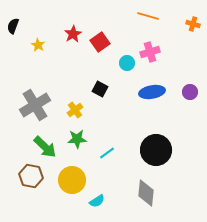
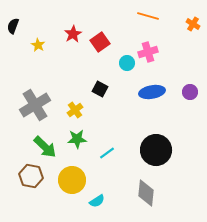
orange cross: rotated 16 degrees clockwise
pink cross: moved 2 px left
